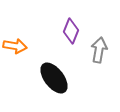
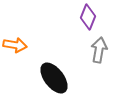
purple diamond: moved 17 px right, 14 px up
orange arrow: moved 1 px up
